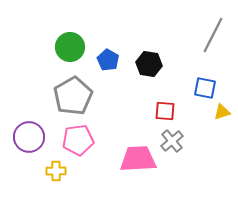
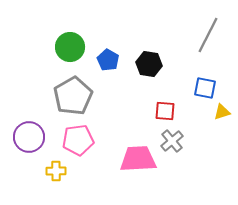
gray line: moved 5 px left
